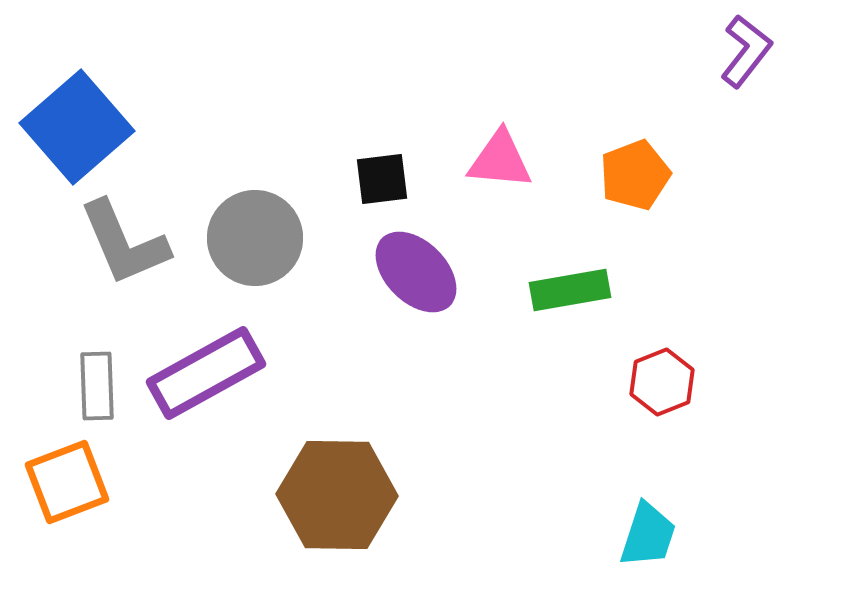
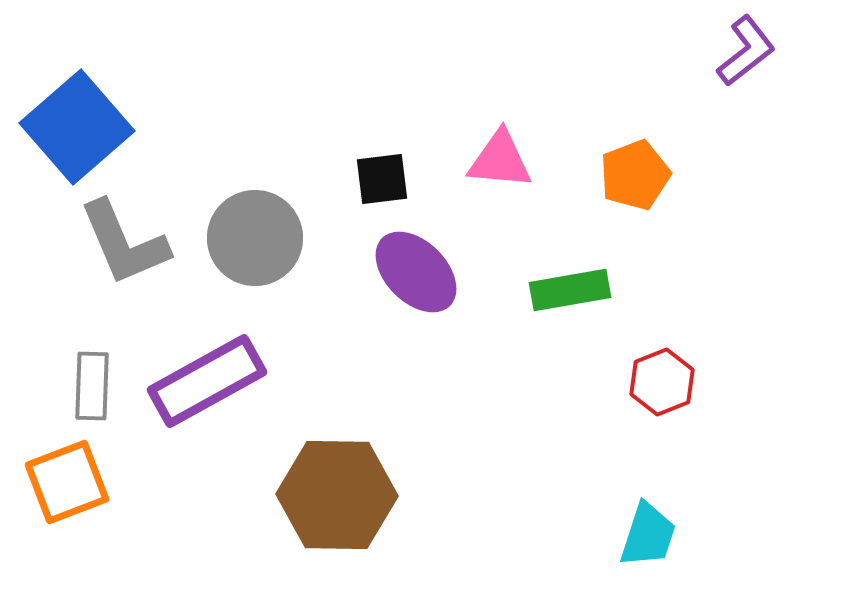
purple L-shape: rotated 14 degrees clockwise
purple rectangle: moved 1 px right, 8 px down
gray rectangle: moved 5 px left; rotated 4 degrees clockwise
